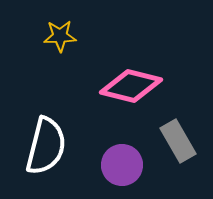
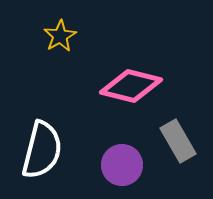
yellow star: rotated 28 degrees counterclockwise
white semicircle: moved 4 px left, 4 px down
